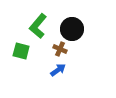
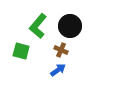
black circle: moved 2 px left, 3 px up
brown cross: moved 1 px right, 1 px down
